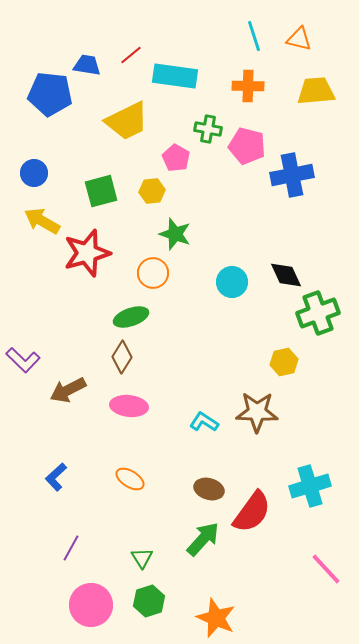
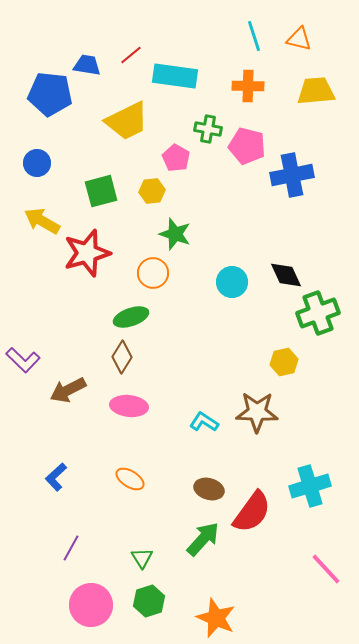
blue circle at (34, 173): moved 3 px right, 10 px up
